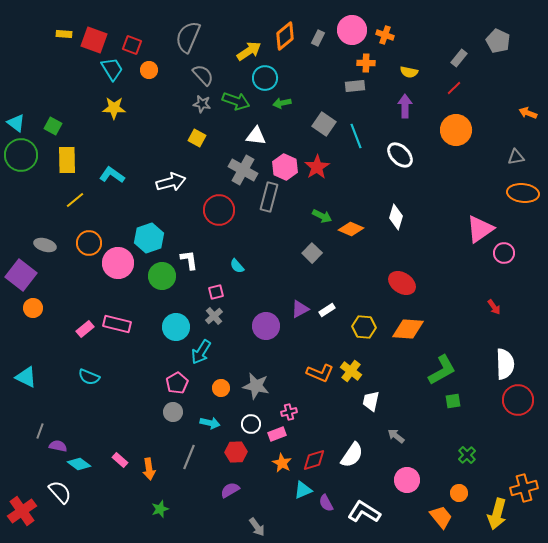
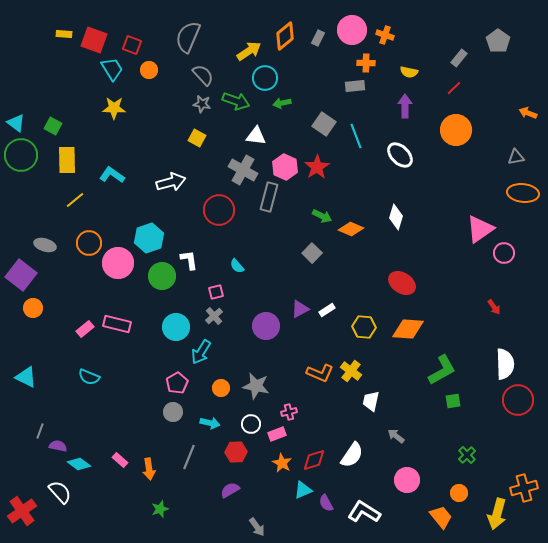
gray pentagon at (498, 41): rotated 10 degrees clockwise
